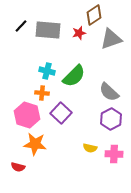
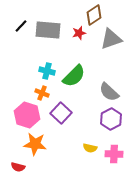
orange cross: rotated 16 degrees clockwise
